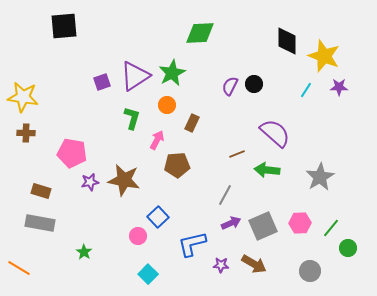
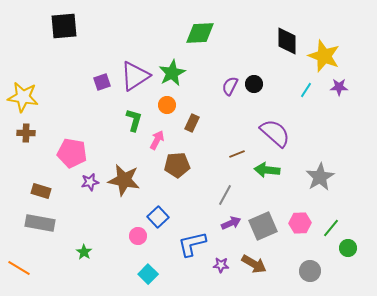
green L-shape at (132, 118): moved 2 px right, 2 px down
